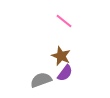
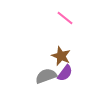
pink line: moved 1 px right, 3 px up
gray semicircle: moved 5 px right, 4 px up
